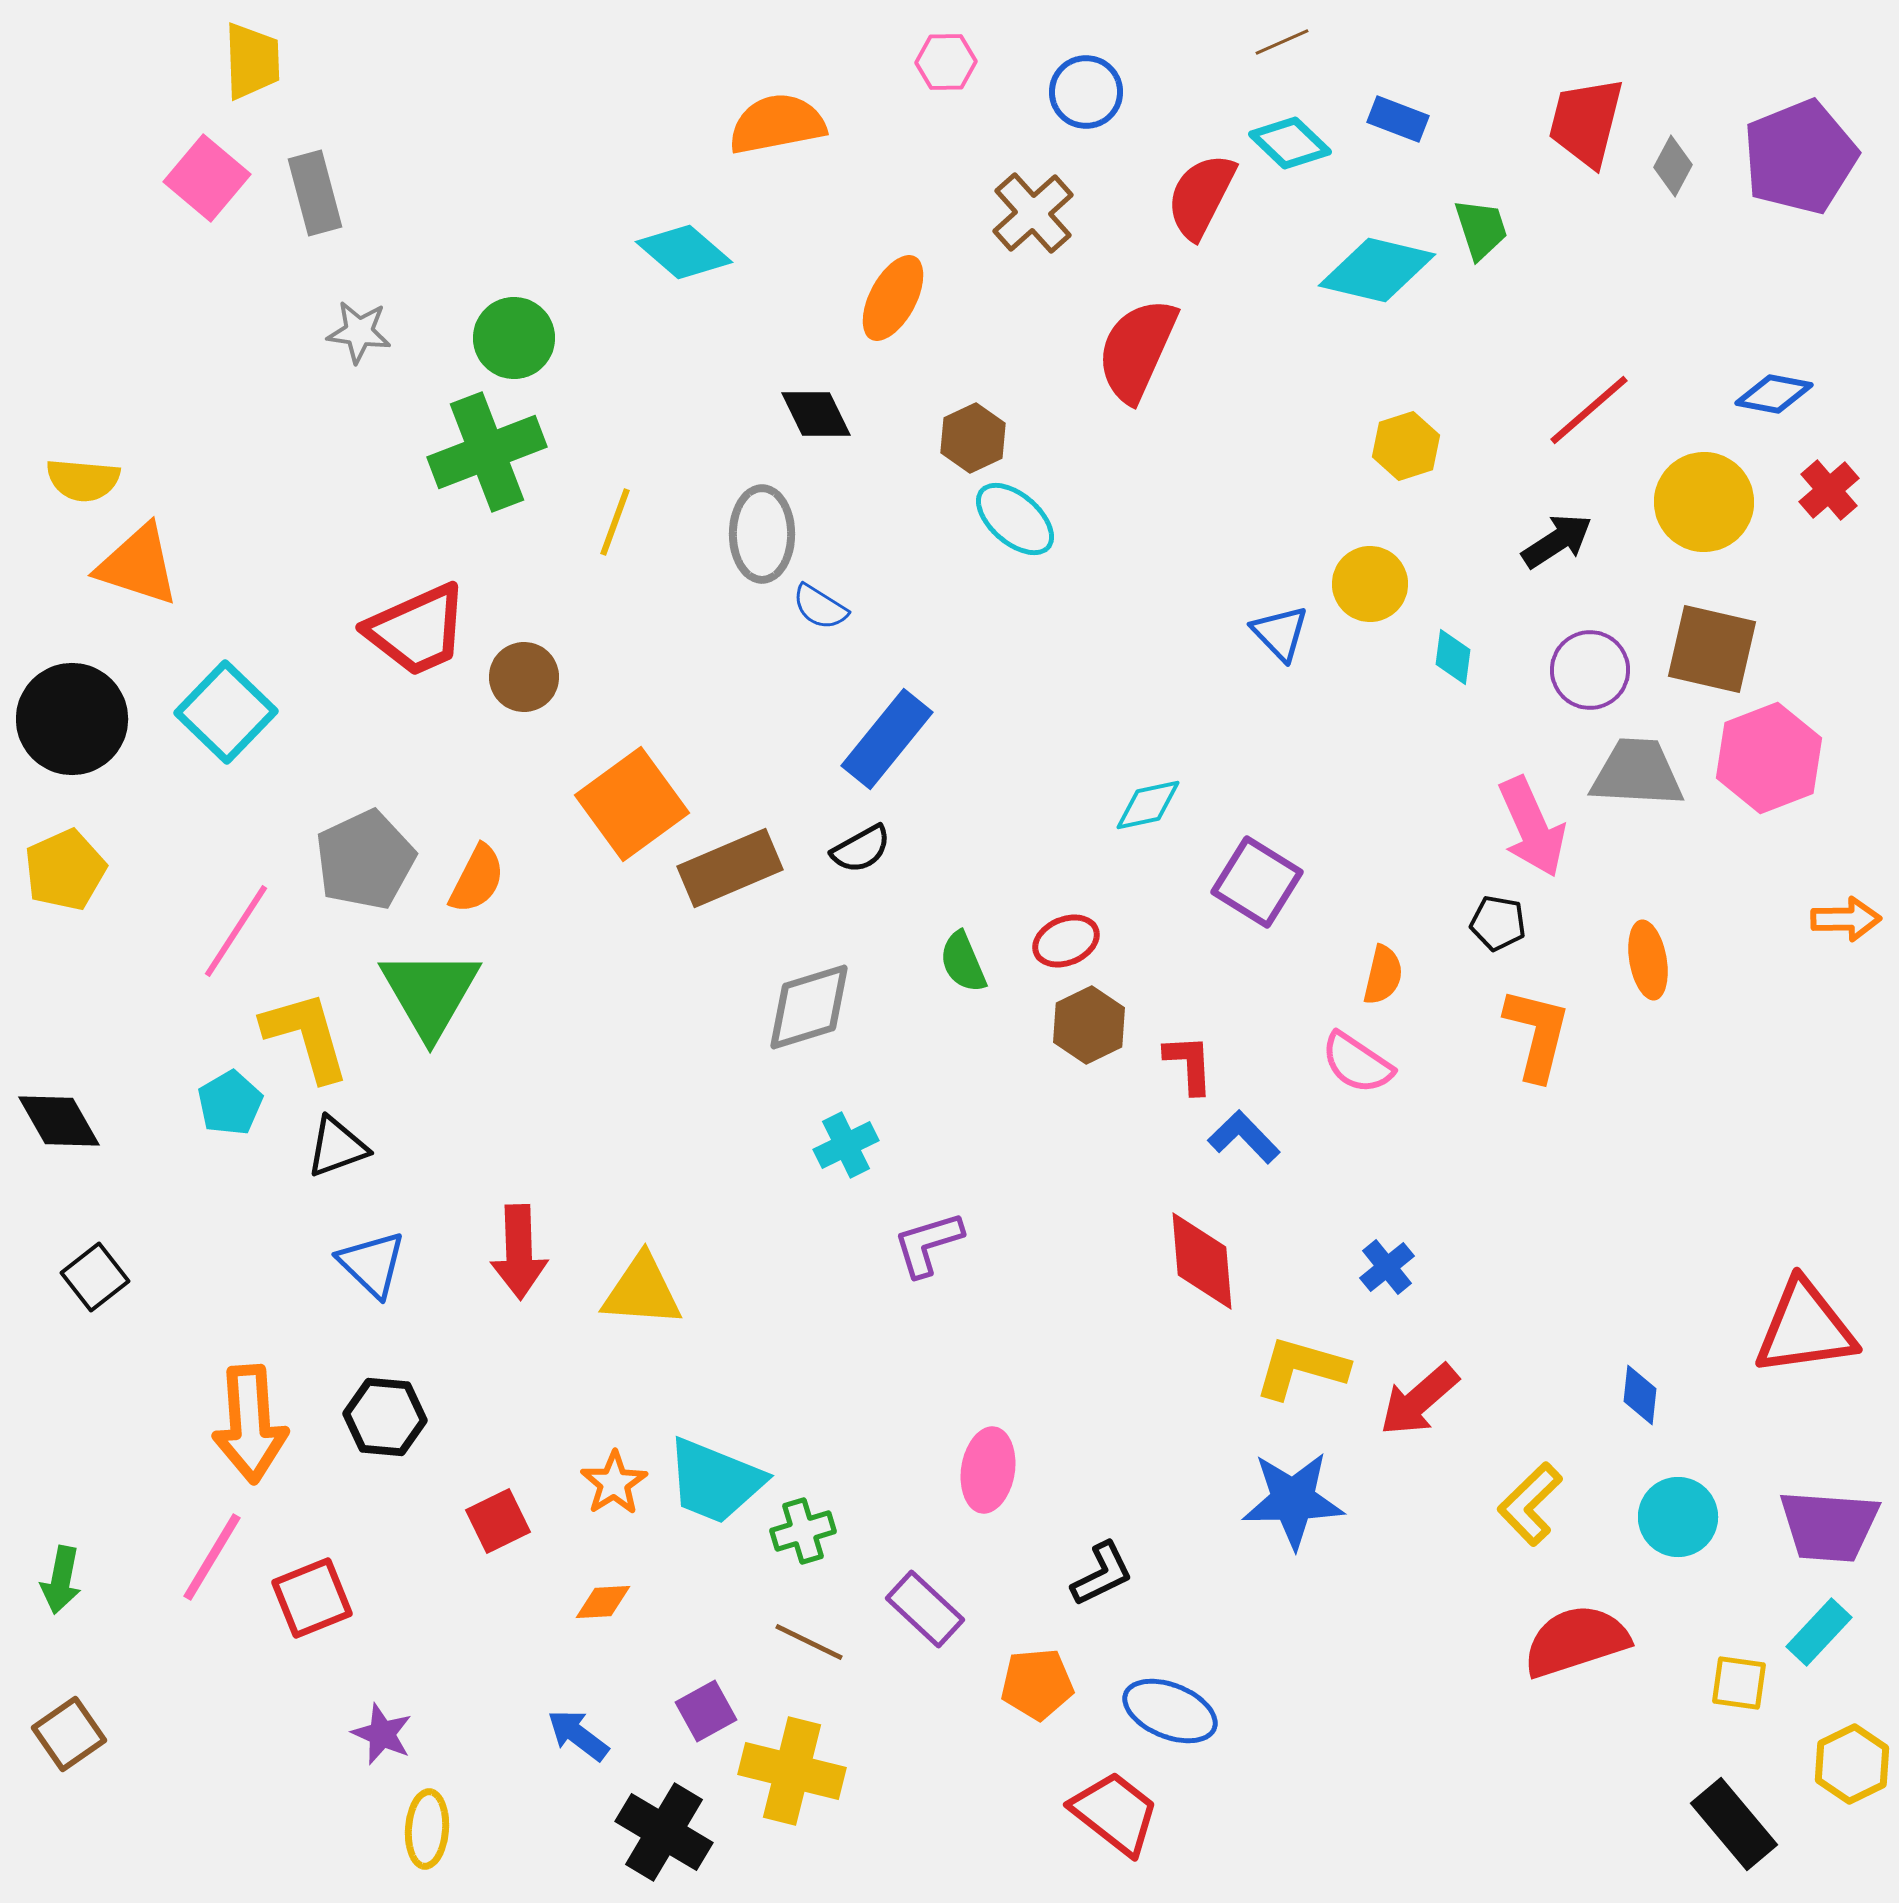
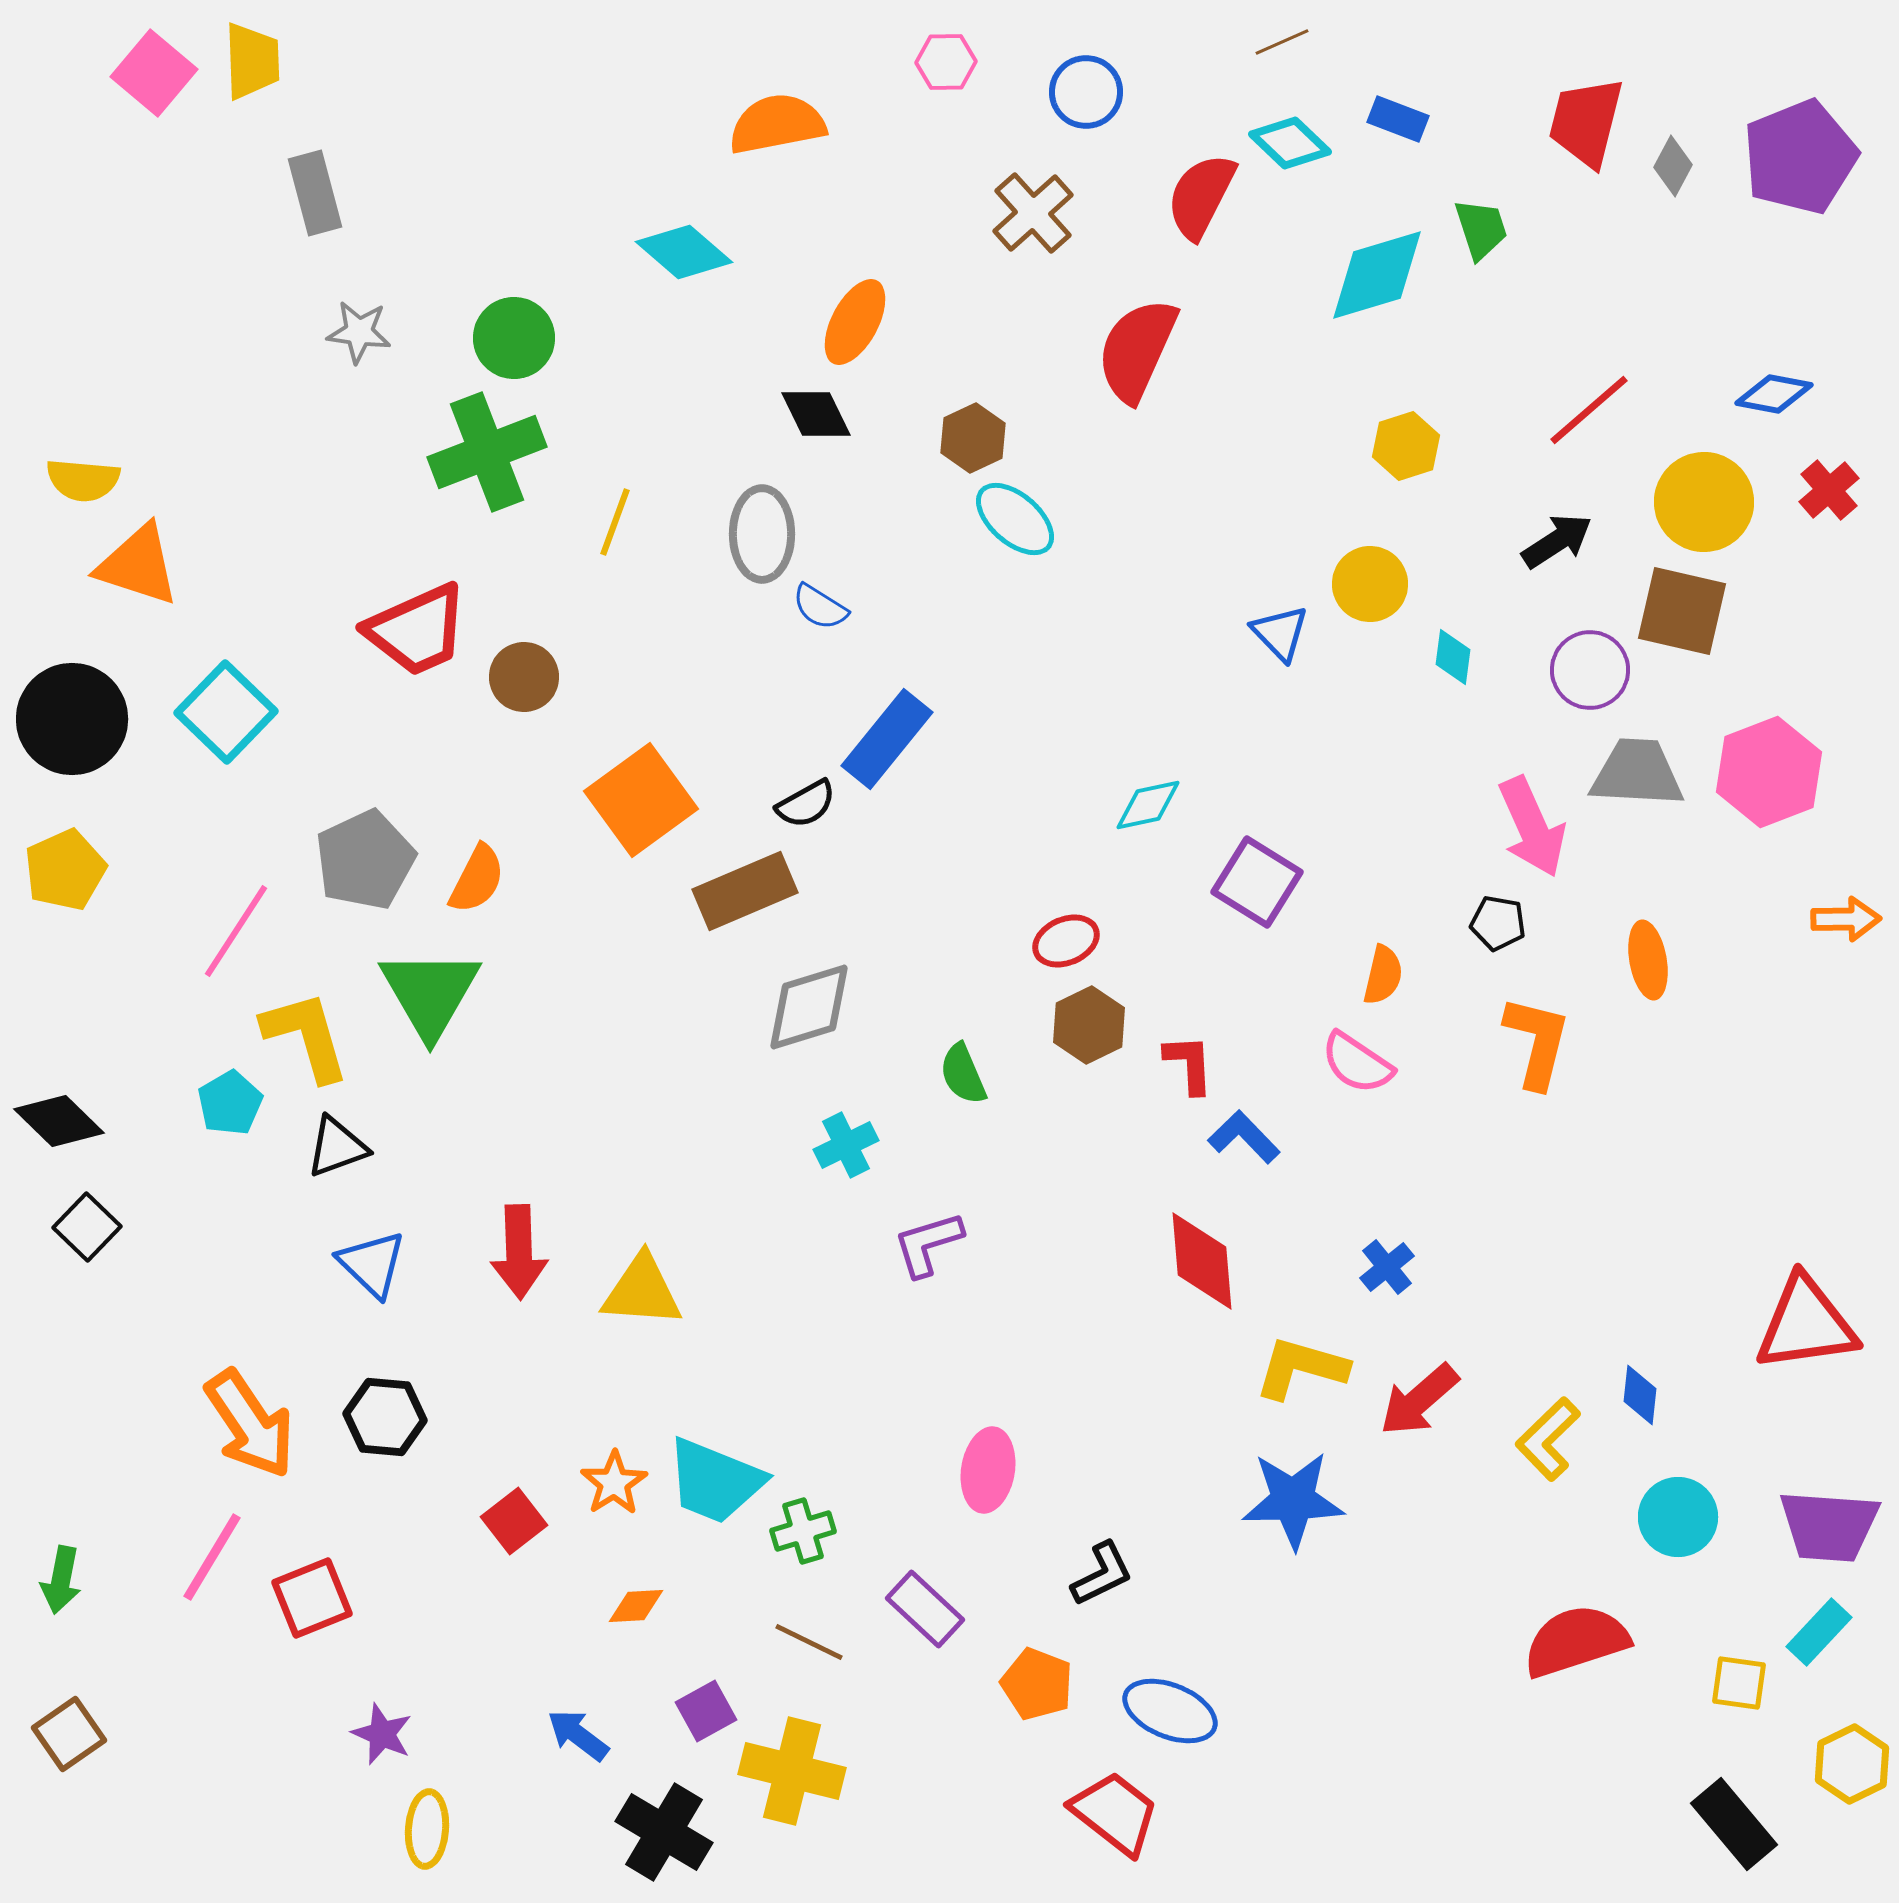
pink square at (207, 178): moved 53 px left, 105 px up
cyan diamond at (1377, 270): moved 5 px down; rotated 30 degrees counterclockwise
orange ellipse at (893, 298): moved 38 px left, 24 px down
brown square at (1712, 649): moved 30 px left, 38 px up
pink hexagon at (1769, 758): moved 14 px down
orange square at (632, 804): moved 9 px right, 4 px up
black semicircle at (861, 849): moved 55 px left, 45 px up
brown rectangle at (730, 868): moved 15 px right, 23 px down
green semicircle at (963, 962): moved 112 px down
orange L-shape at (1537, 1034): moved 8 px down
black diamond at (59, 1121): rotated 16 degrees counterclockwise
black square at (95, 1277): moved 8 px left, 50 px up; rotated 8 degrees counterclockwise
red triangle at (1805, 1328): moved 1 px right, 4 px up
orange arrow at (250, 1424): rotated 30 degrees counterclockwise
yellow L-shape at (1530, 1504): moved 18 px right, 65 px up
red square at (498, 1521): moved 16 px right; rotated 12 degrees counterclockwise
orange diamond at (603, 1602): moved 33 px right, 4 px down
orange pentagon at (1037, 1684): rotated 26 degrees clockwise
